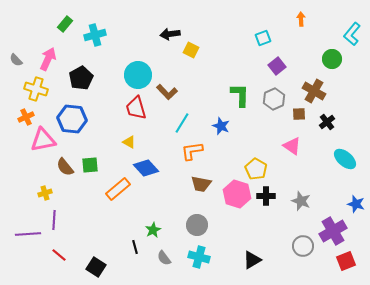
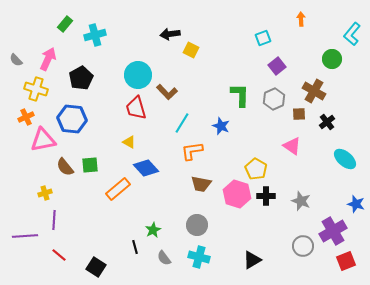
purple line at (28, 234): moved 3 px left, 2 px down
